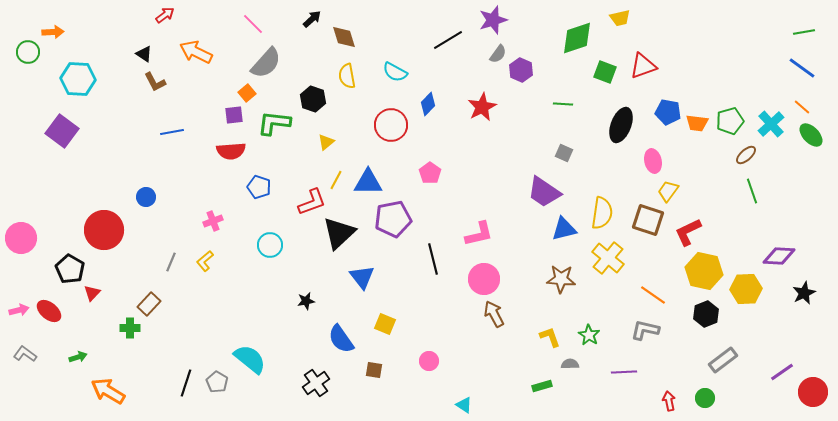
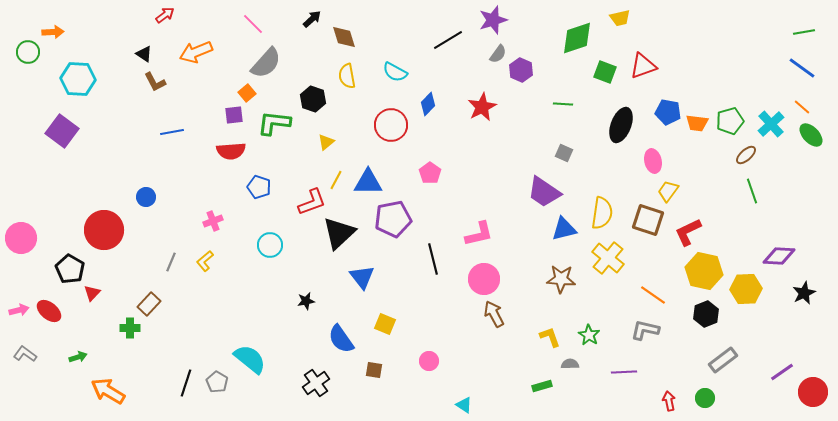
orange arrow at (196, 52): rotated 48 degrees counterclockwise
